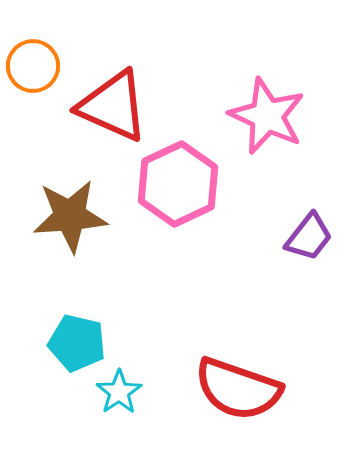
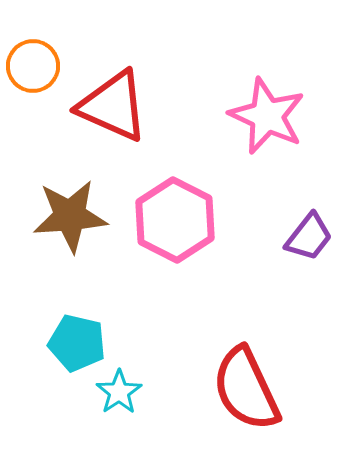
pink hexagon: moved 3 px left, 36 px down; rotated 8 degrees counterclockwise
red semicircle: moved 8 px right; rotated 46 degrees clockwise
